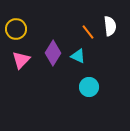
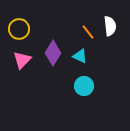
yellow circle: moved 3 px right
cyan triangle: moved 2 px right
pink triangle: moved 1 px right
cyan circle: moved 5 px left, 1 px up
